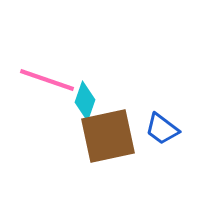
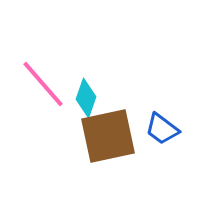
pink line: moved 4 px left, 4 px down; rotated 30 degrees clockwise
cyan diamond: moved 1 px right, 3 px up
